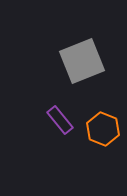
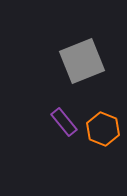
purple rectangle: moved 4 px right, 2 px down
